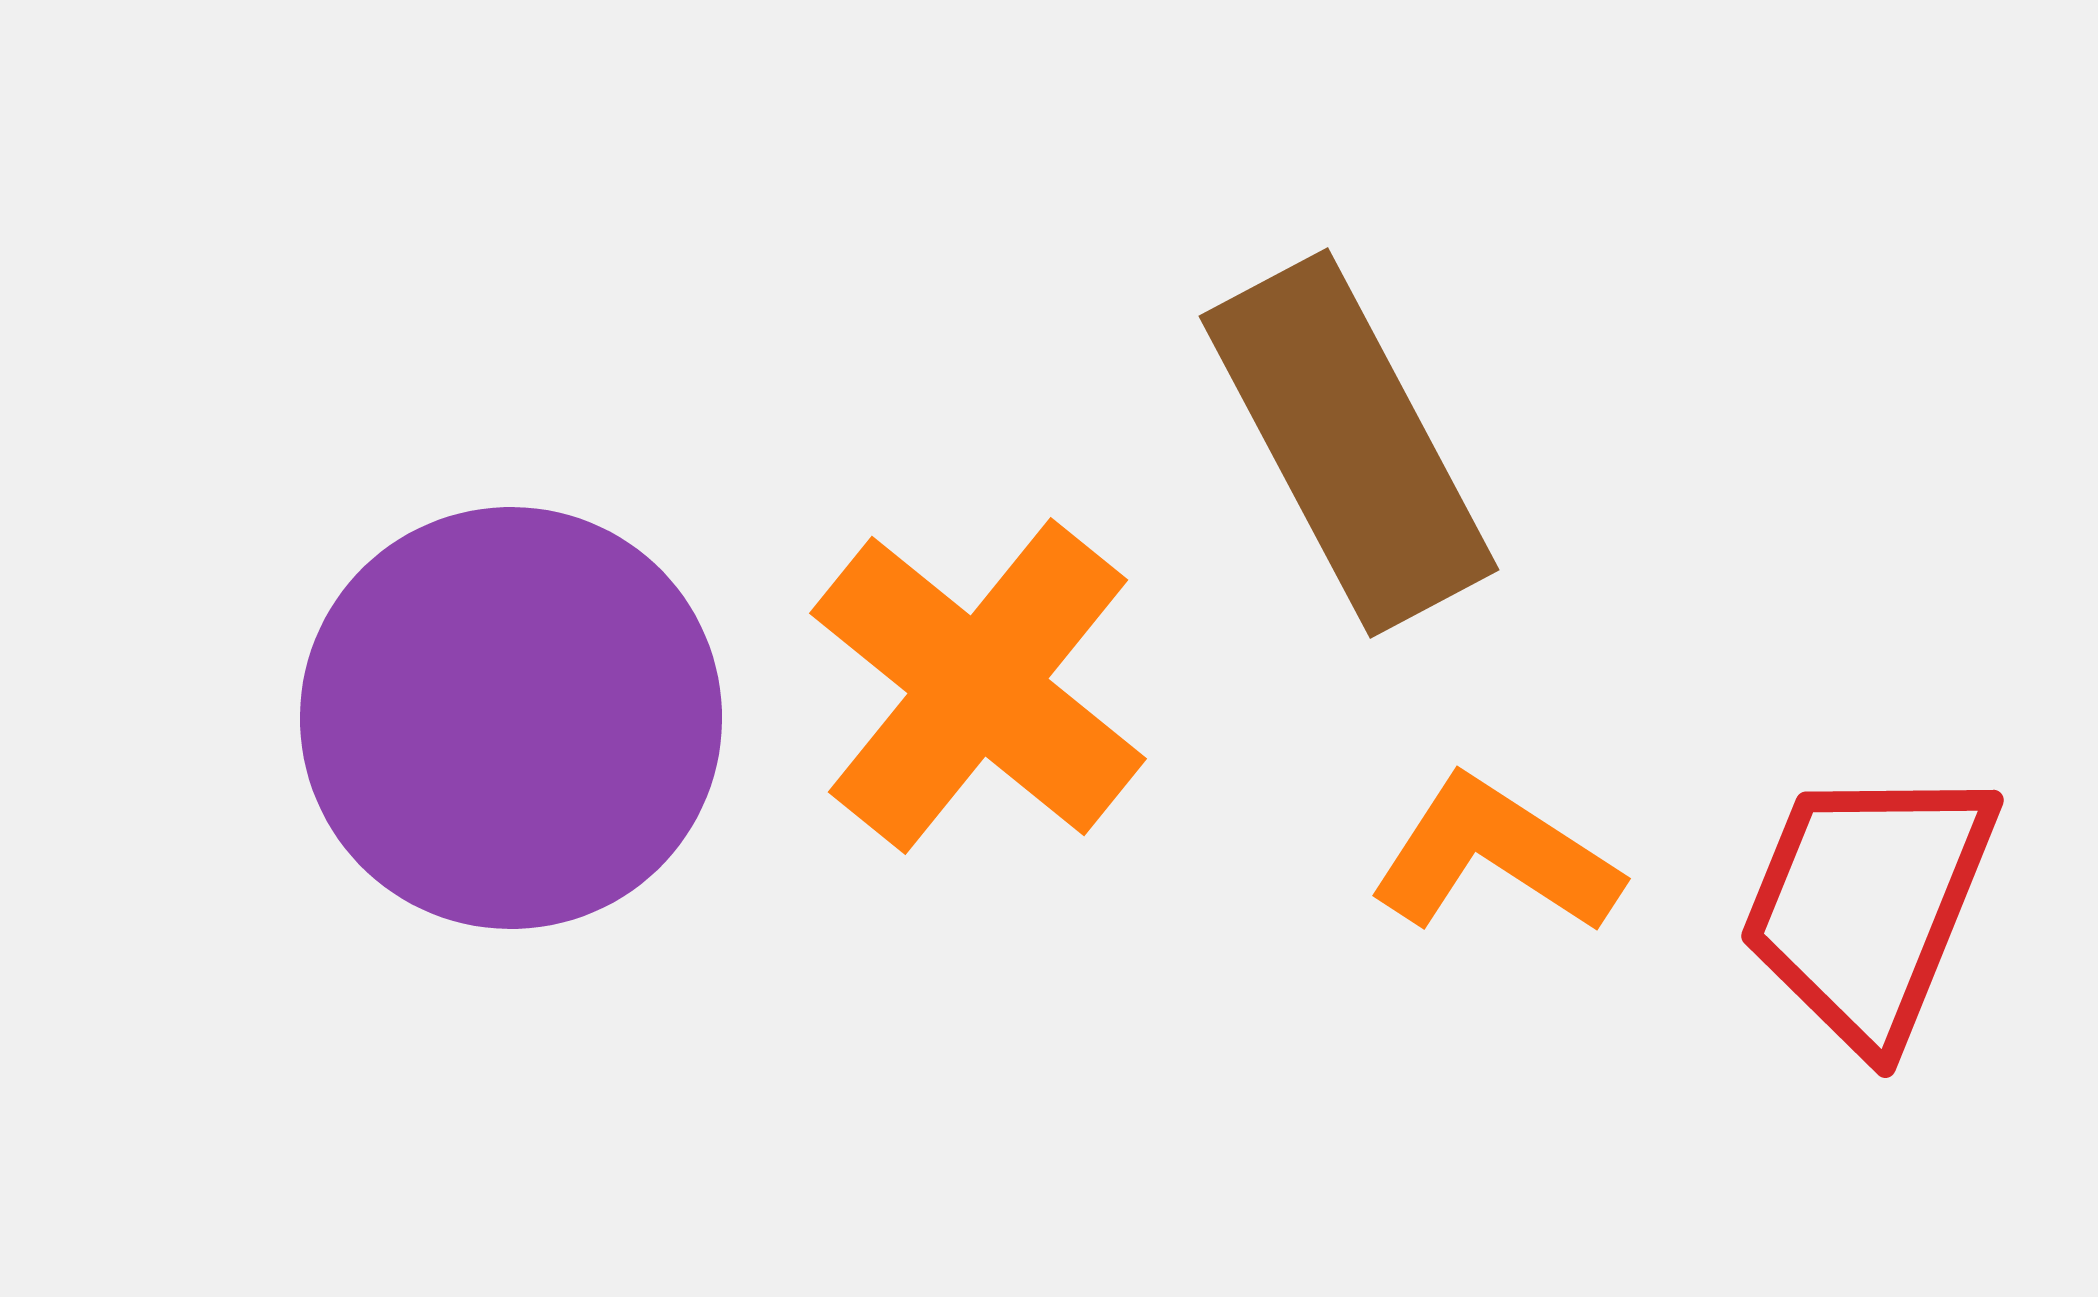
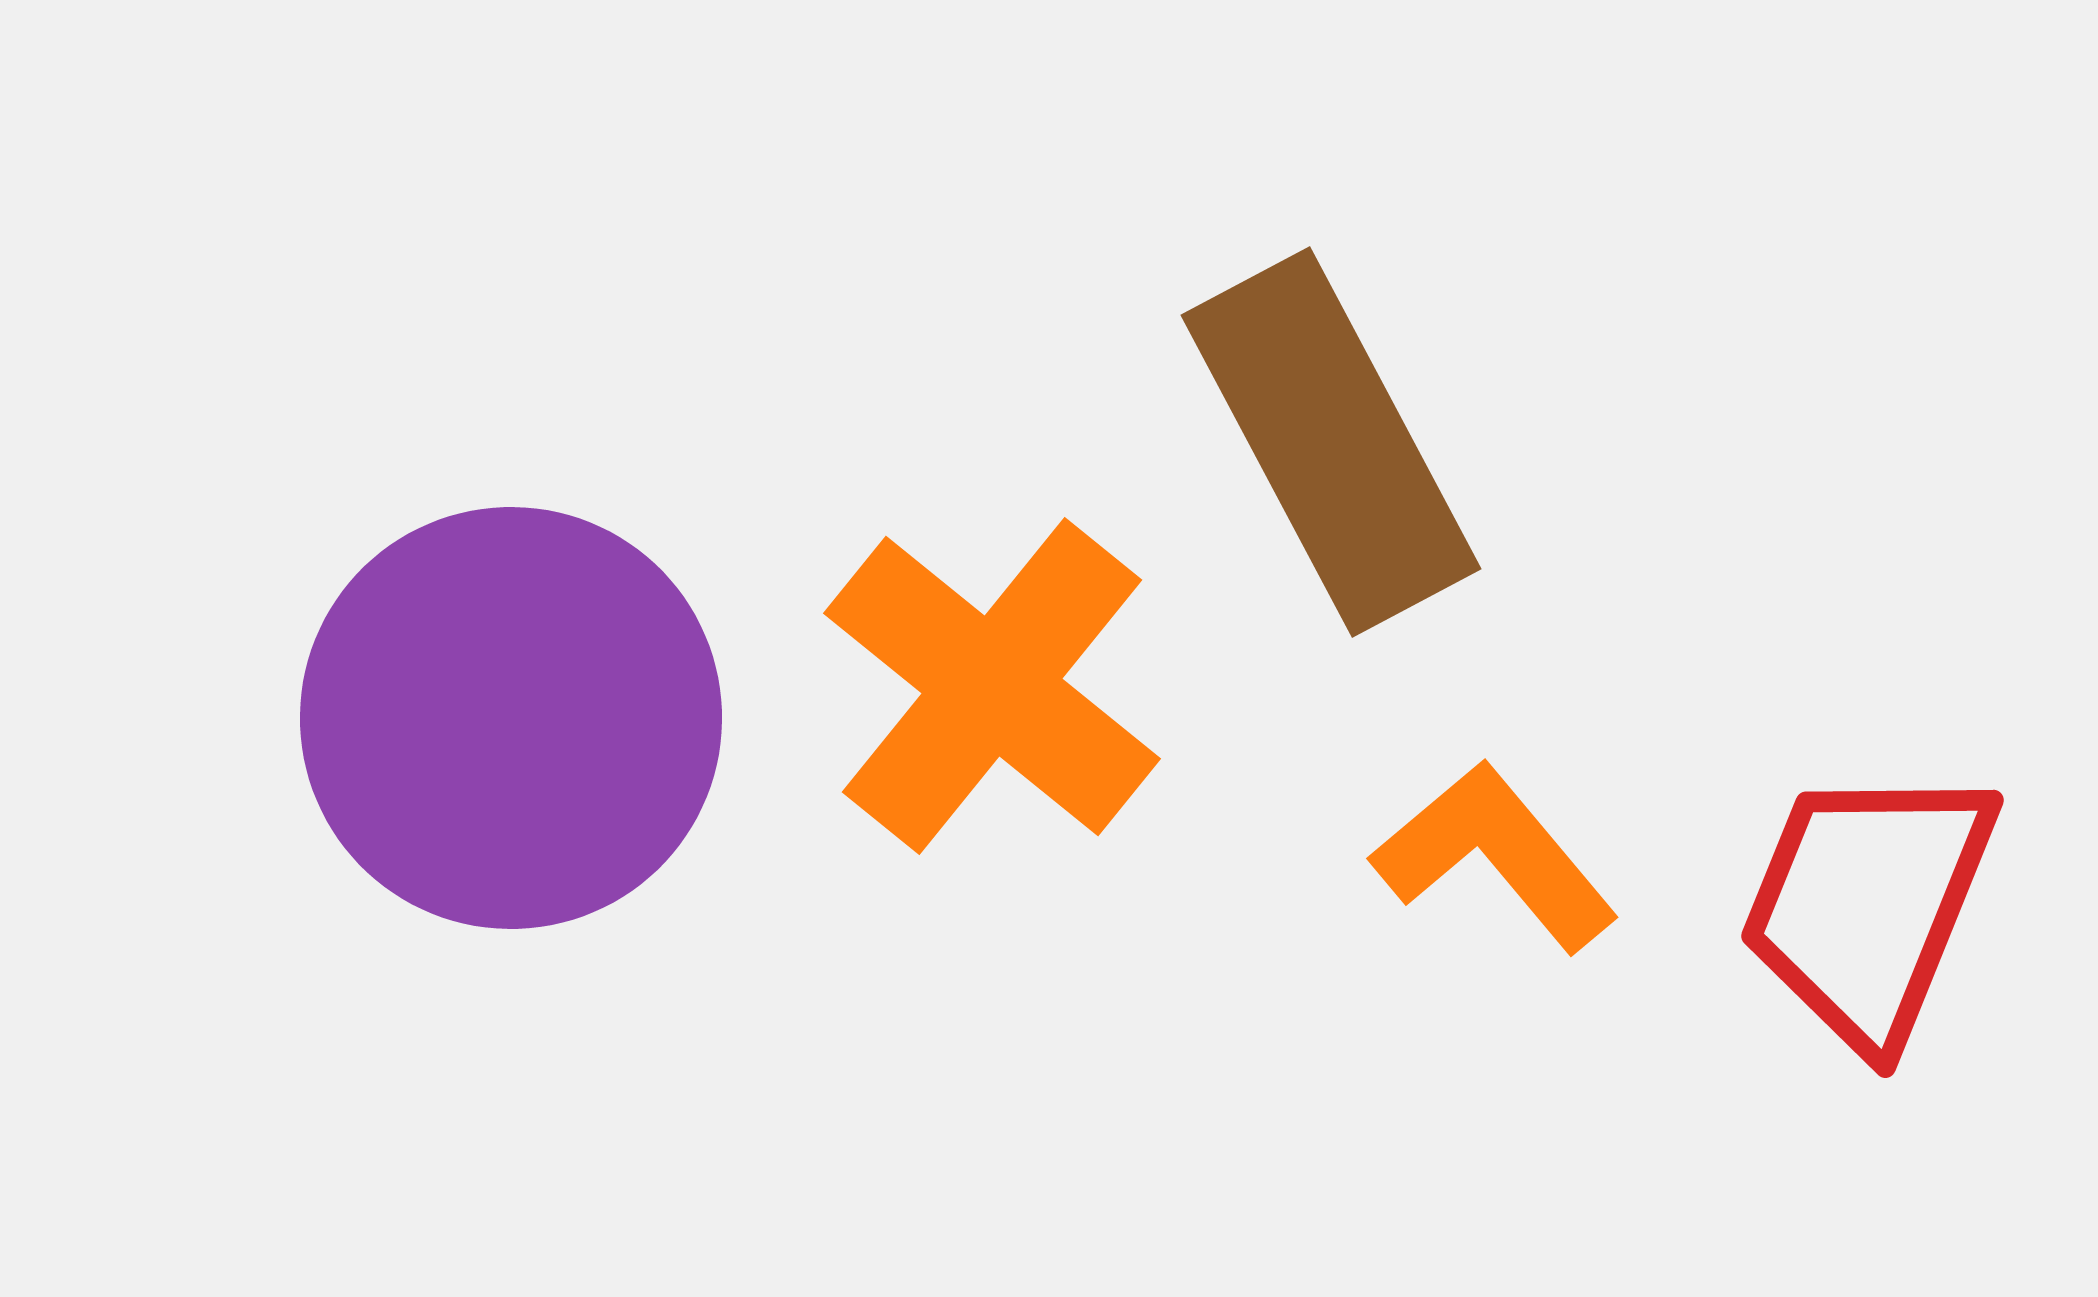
brown rectangle: moved 18 px left, 1 px up
orange cross: moved 14 px right
orange L-shape: rotated 17 degrees clockwise
